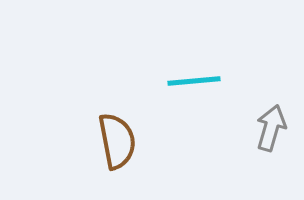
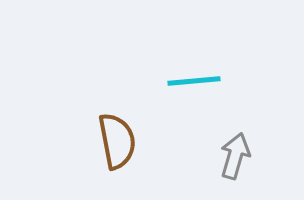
gray arrow: moved 36 px left, 28 px down
